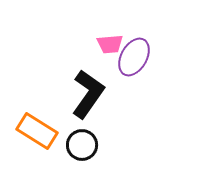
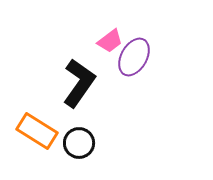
pink trapezoid: moved 3 px up; rotated 32 degrees counterclockwise
black L-shape: moved 9 px left, 11 px up
black circle: moved 3 px left, 2 px up
